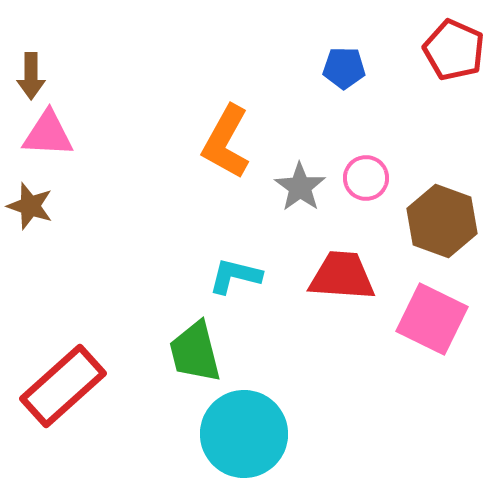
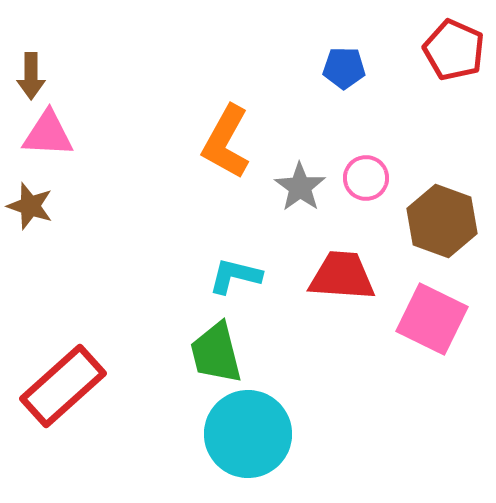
green trapezoid: moved 21 px right, 1 px down
cyan circle: moved 4 px right
